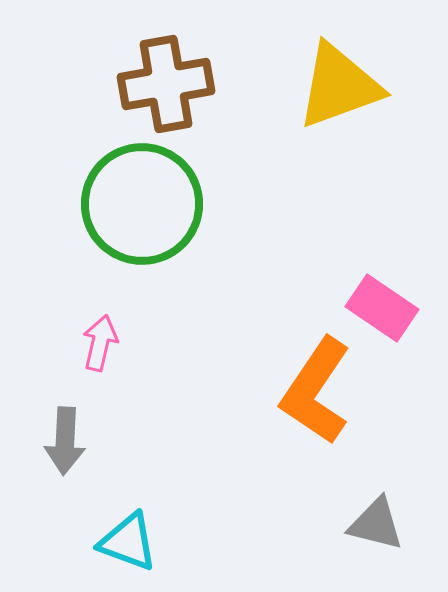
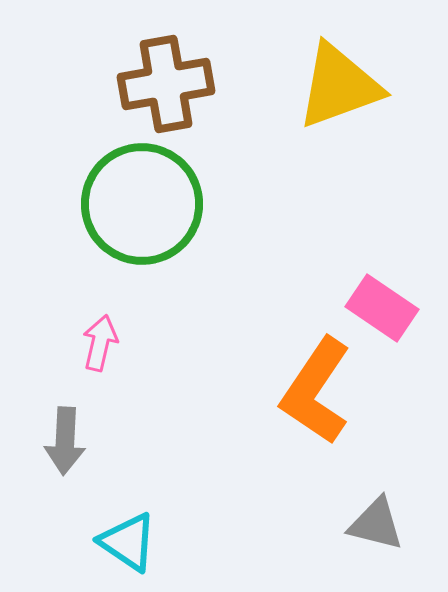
cyan triangle: rotated 14 degrees clockwise
